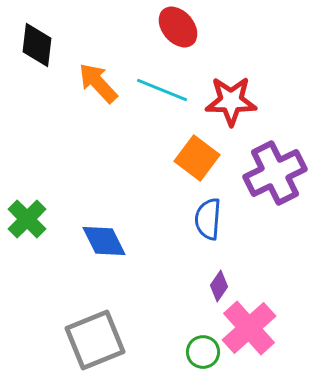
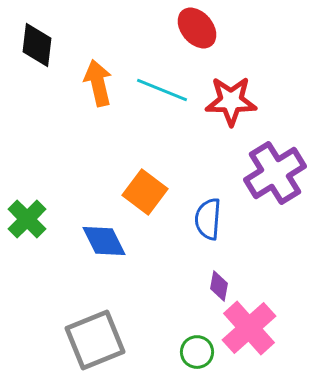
red ellipse: moved 19 px right, 1 px down
orange arrow: rotated 30 degrees clockwise
orange square: moved 52 px left, 34 px down
purple cross: rotated 6 degrees counterclockwise
purple diamond: rotated 24 degrees counterclockwise
green circle: moved 6 px left
